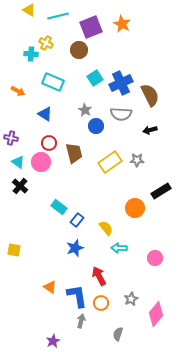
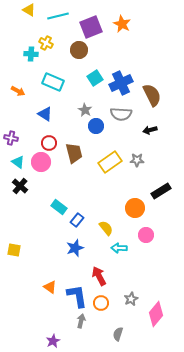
brown semicircle at (150, 95): moved 2 px right
pink circle at (155, 258): moved 9 px left, 23 px up
